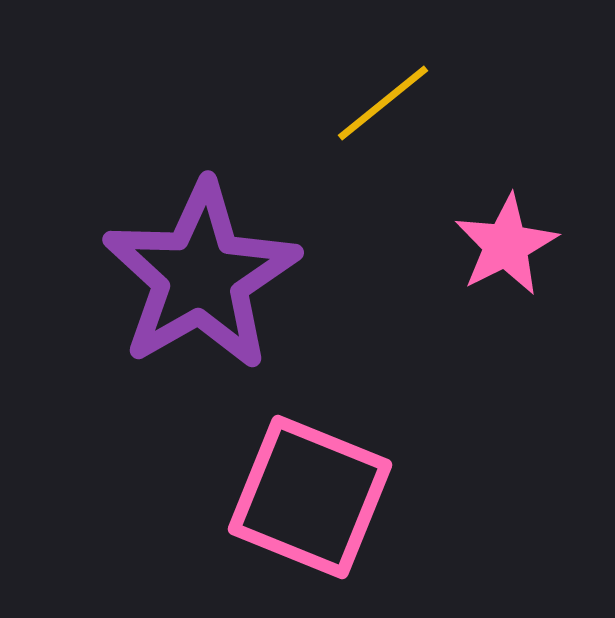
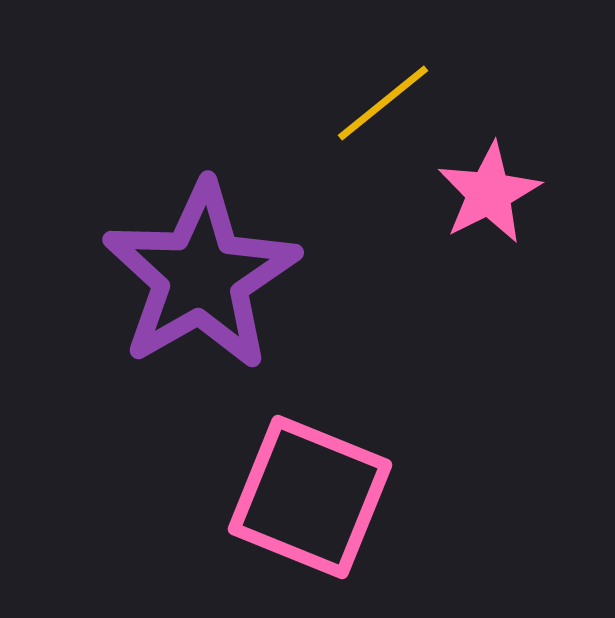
pink star: moved 17 px left, 52 px up
